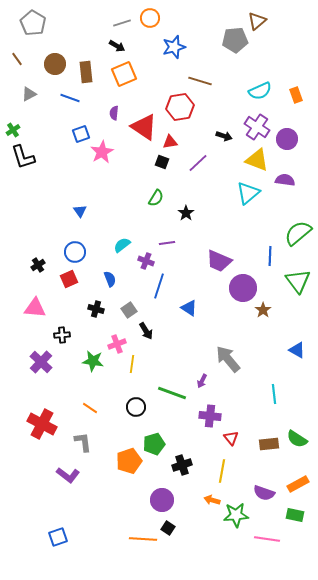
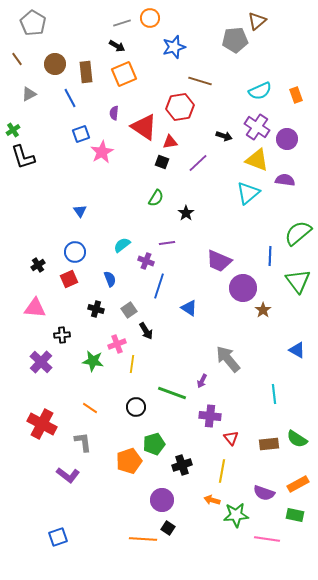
blue line at (70, 98): rotated 42 degrees clockwise
